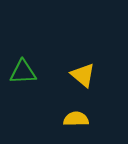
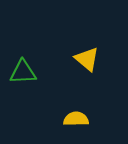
yellow triangle: moved 4 px right, 16 px up
